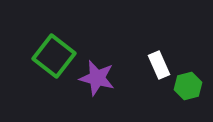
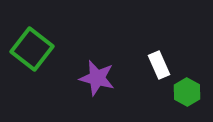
green square: moved 22 px left, 7 px up
green hexagon: moved 1 px left, 6 px down; rotated 16 degrees counterclockwise
